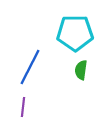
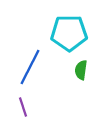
cyan pentagon: moved 6 px left
purple line: rotated 24 degrees counterclockwise
